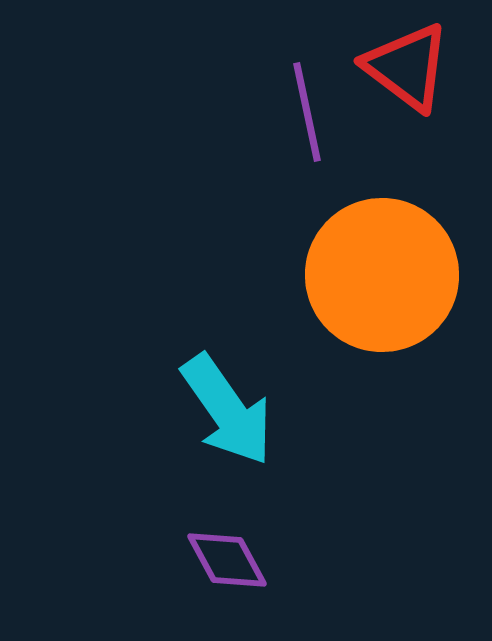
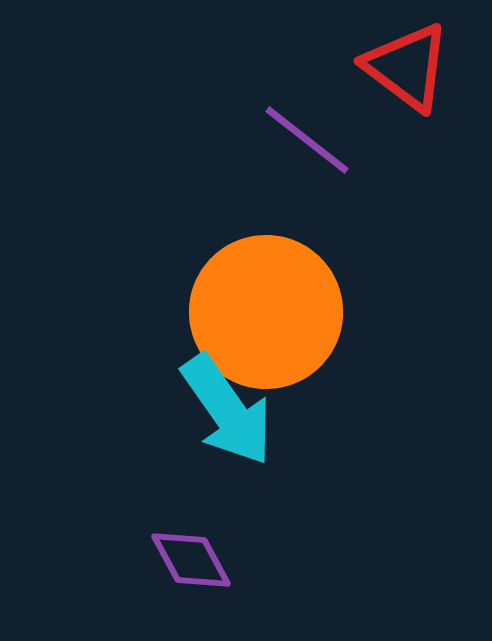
purple line: moved 28 px down; rotated 40 degrees counterclockwise
orange circle: moved 116 px left, 37 px down
purple diamond: moved 36 px left
